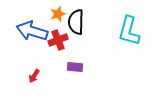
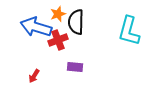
blue arrow: moved 4 px right, 4 px up
